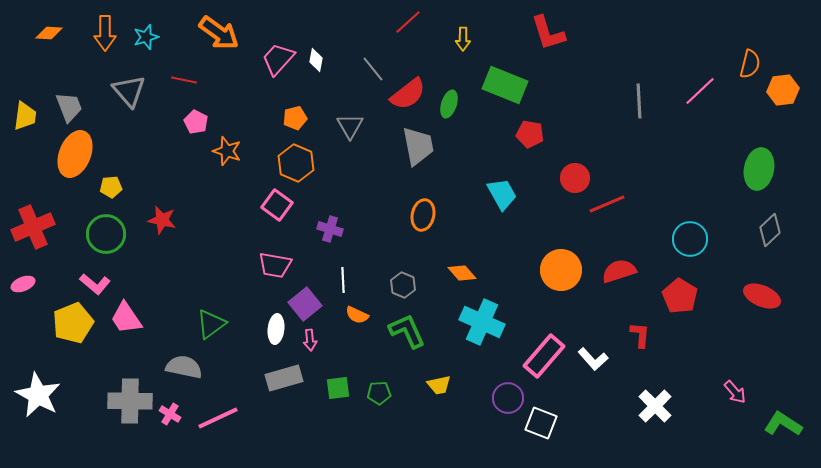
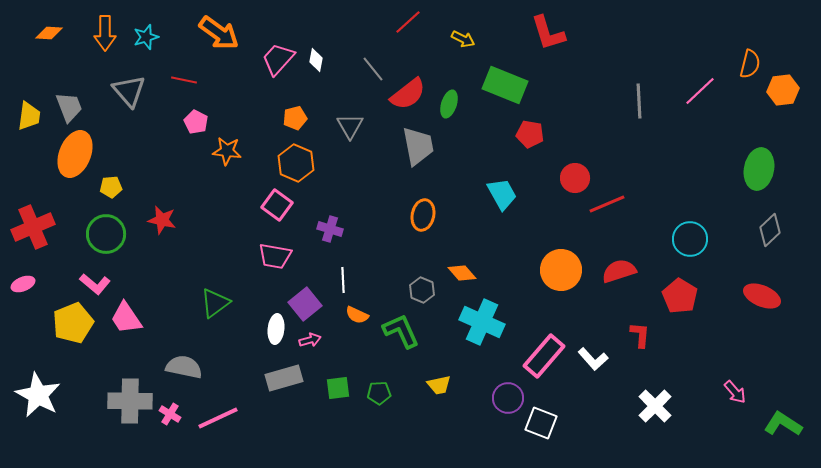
yellow arrow at (463, 39): rotated 65 degrees counterclockwise
yellow trapezoid at (25, 116): moved 4 px right
orange star at (227, 151): rotated 12 degrees counterclockwise
pink trapezoid at (275, 265): moved 9 px up
gray hexagon at (403, 285): moved 19 px right, 5 px down
green triangle at (211, 324): moved 4 px right, 21 px up
green L-shape at (407, 331): moved 6 px left
pink arrow at (310, 340): rotated 100 degrees counterclockwise
